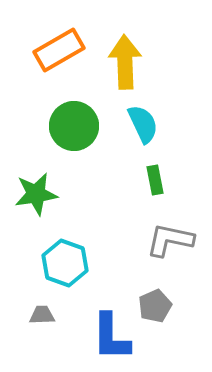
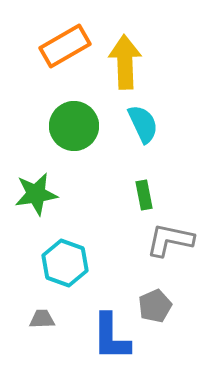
orange rectangle: moved 6 px right, 4 px up
green rectangle: moved 11 px left, 15 px down
gray trapezoid: moved 4 px down
